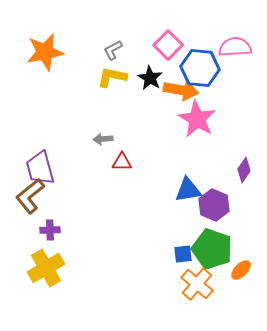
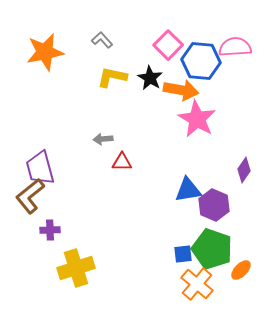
gray L-shape: moved 11 px left, 10 px up; rotated 75 degrees clockwise
blue hexagon: moved 1 px right, 7 px up
yellow cross: moved 30 px right; rotated 12 degrees clockwise
